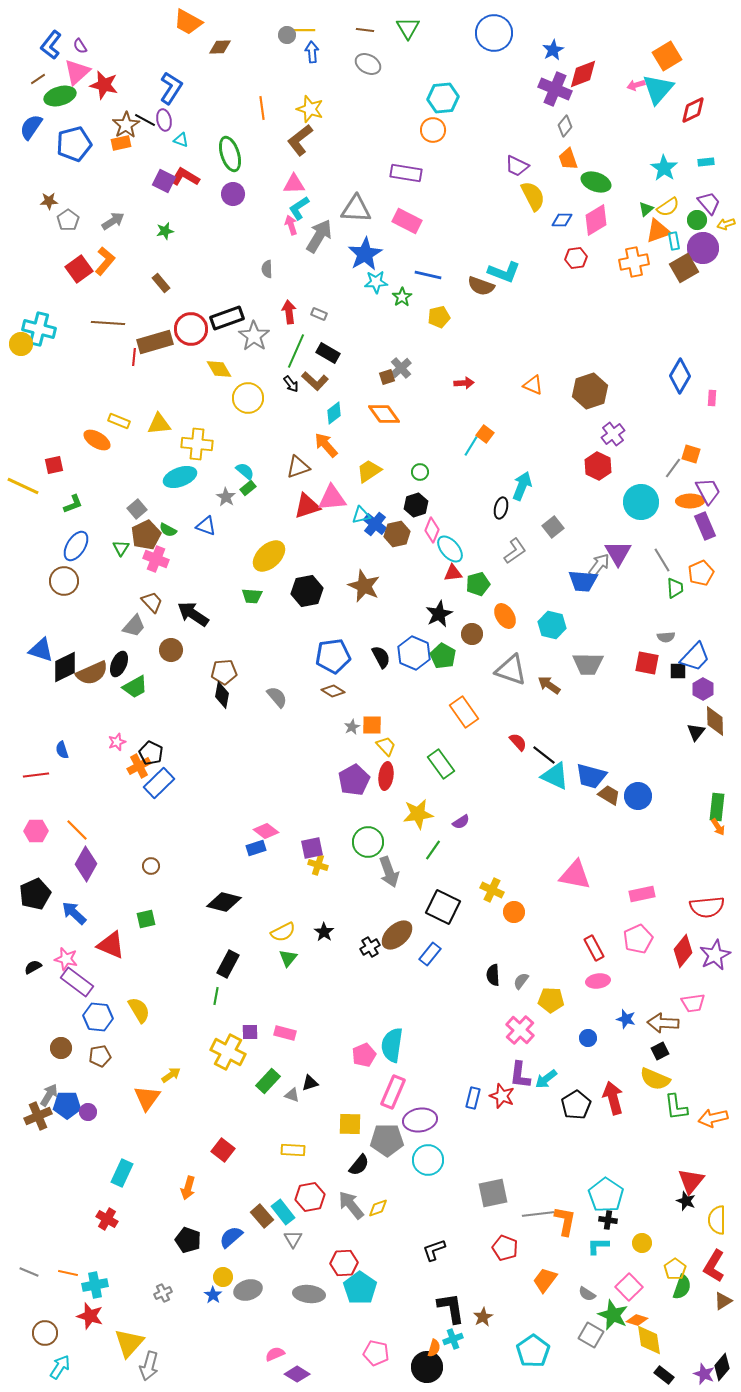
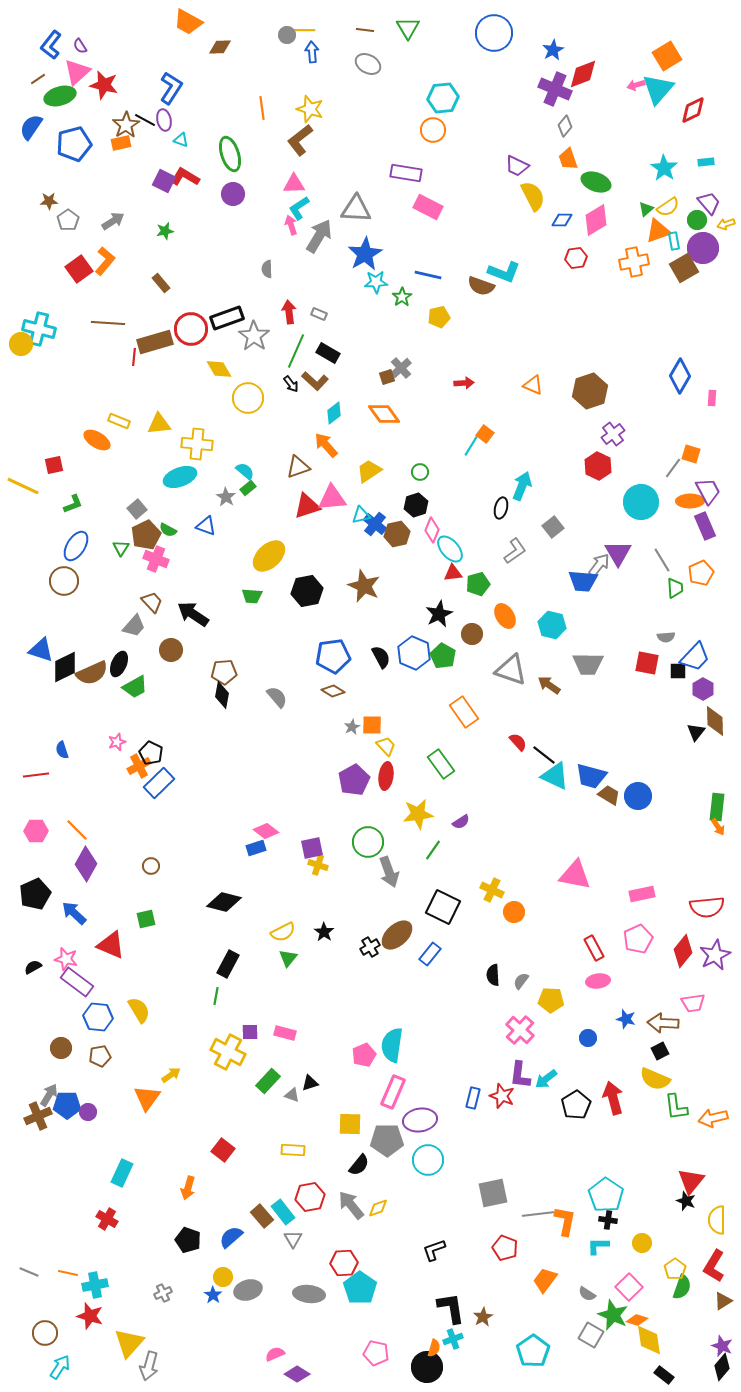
pink rectangle at (407, 221): moved 21 px right, 14 px up
purple star at (704, 1374): moved 18 px right, 28 px up
